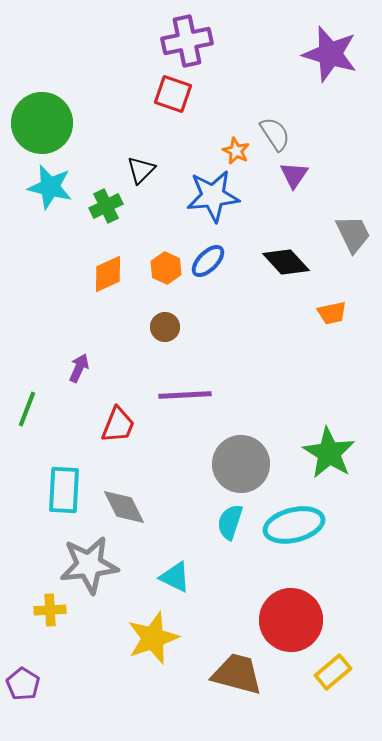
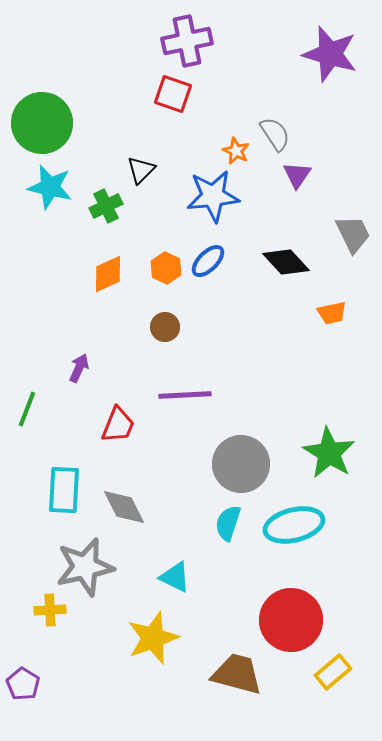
purple triangle: moved 3 px right
cyan semicircle: moved 2 px left, 1 px down
gray star: moved 4 px left, 2 px down; rotated 6 degrees counterclockwise
